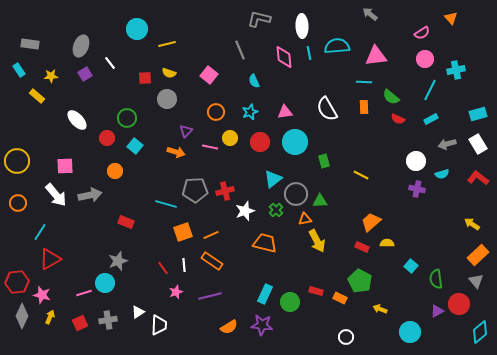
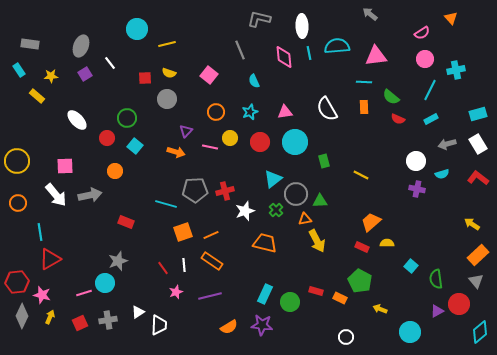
cyan line at (40, 232): rotated 42 degrees counterclockwise
